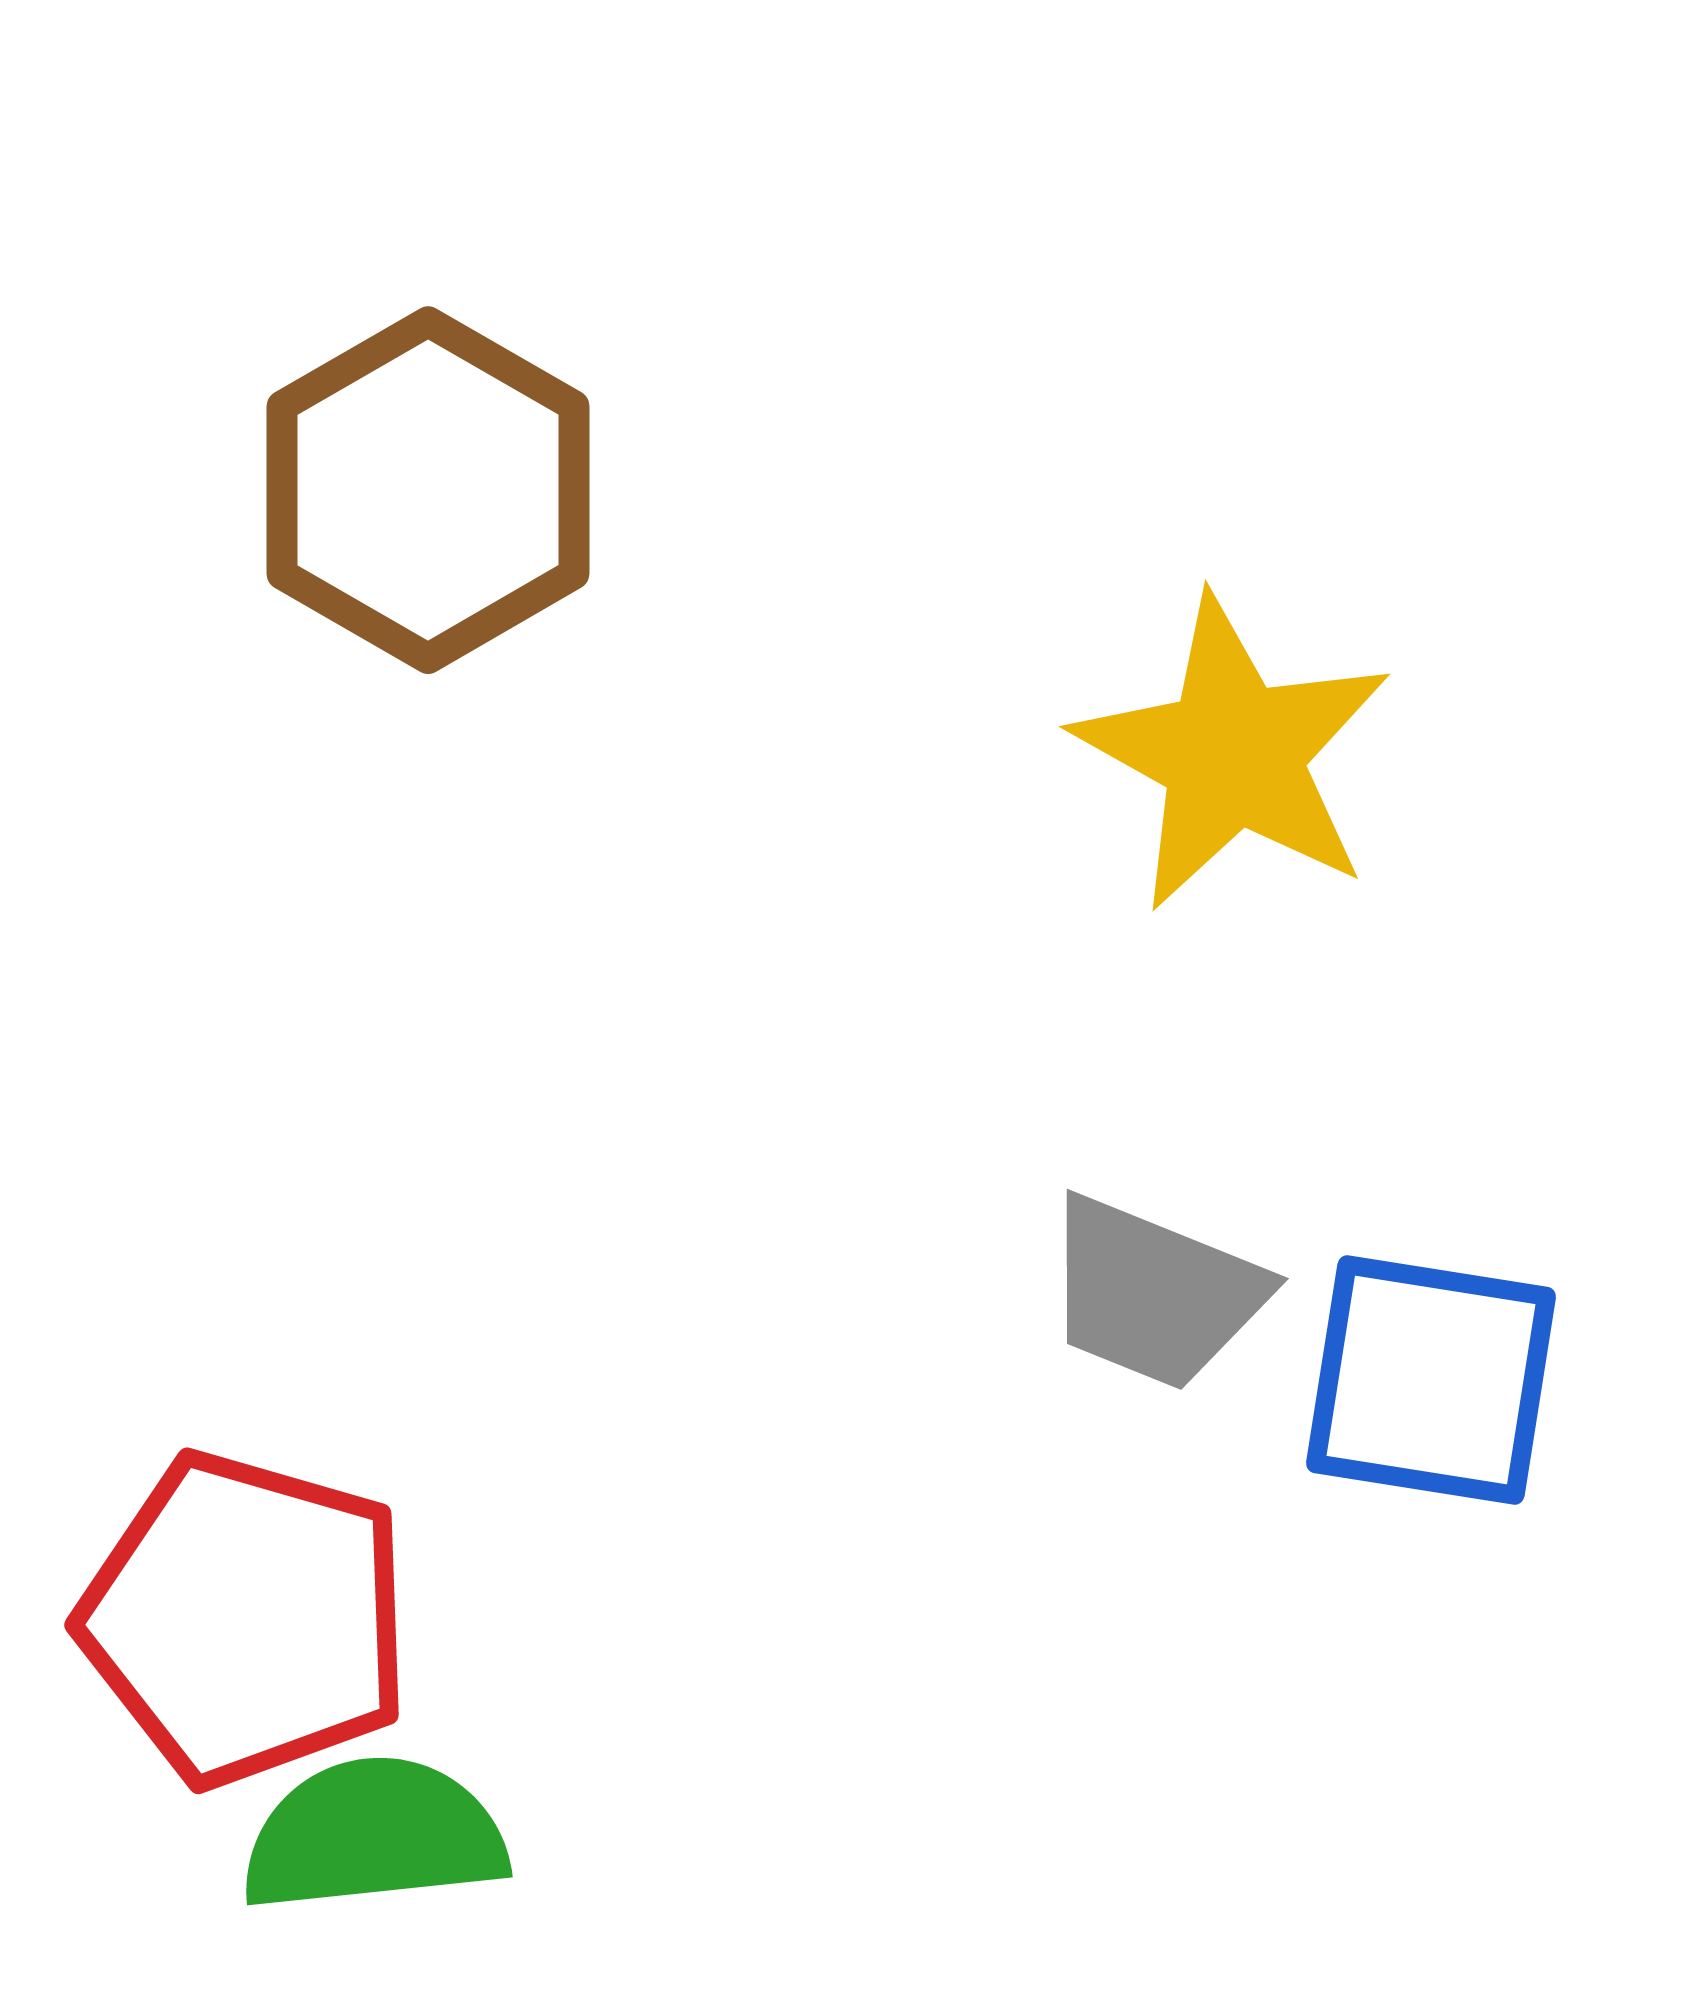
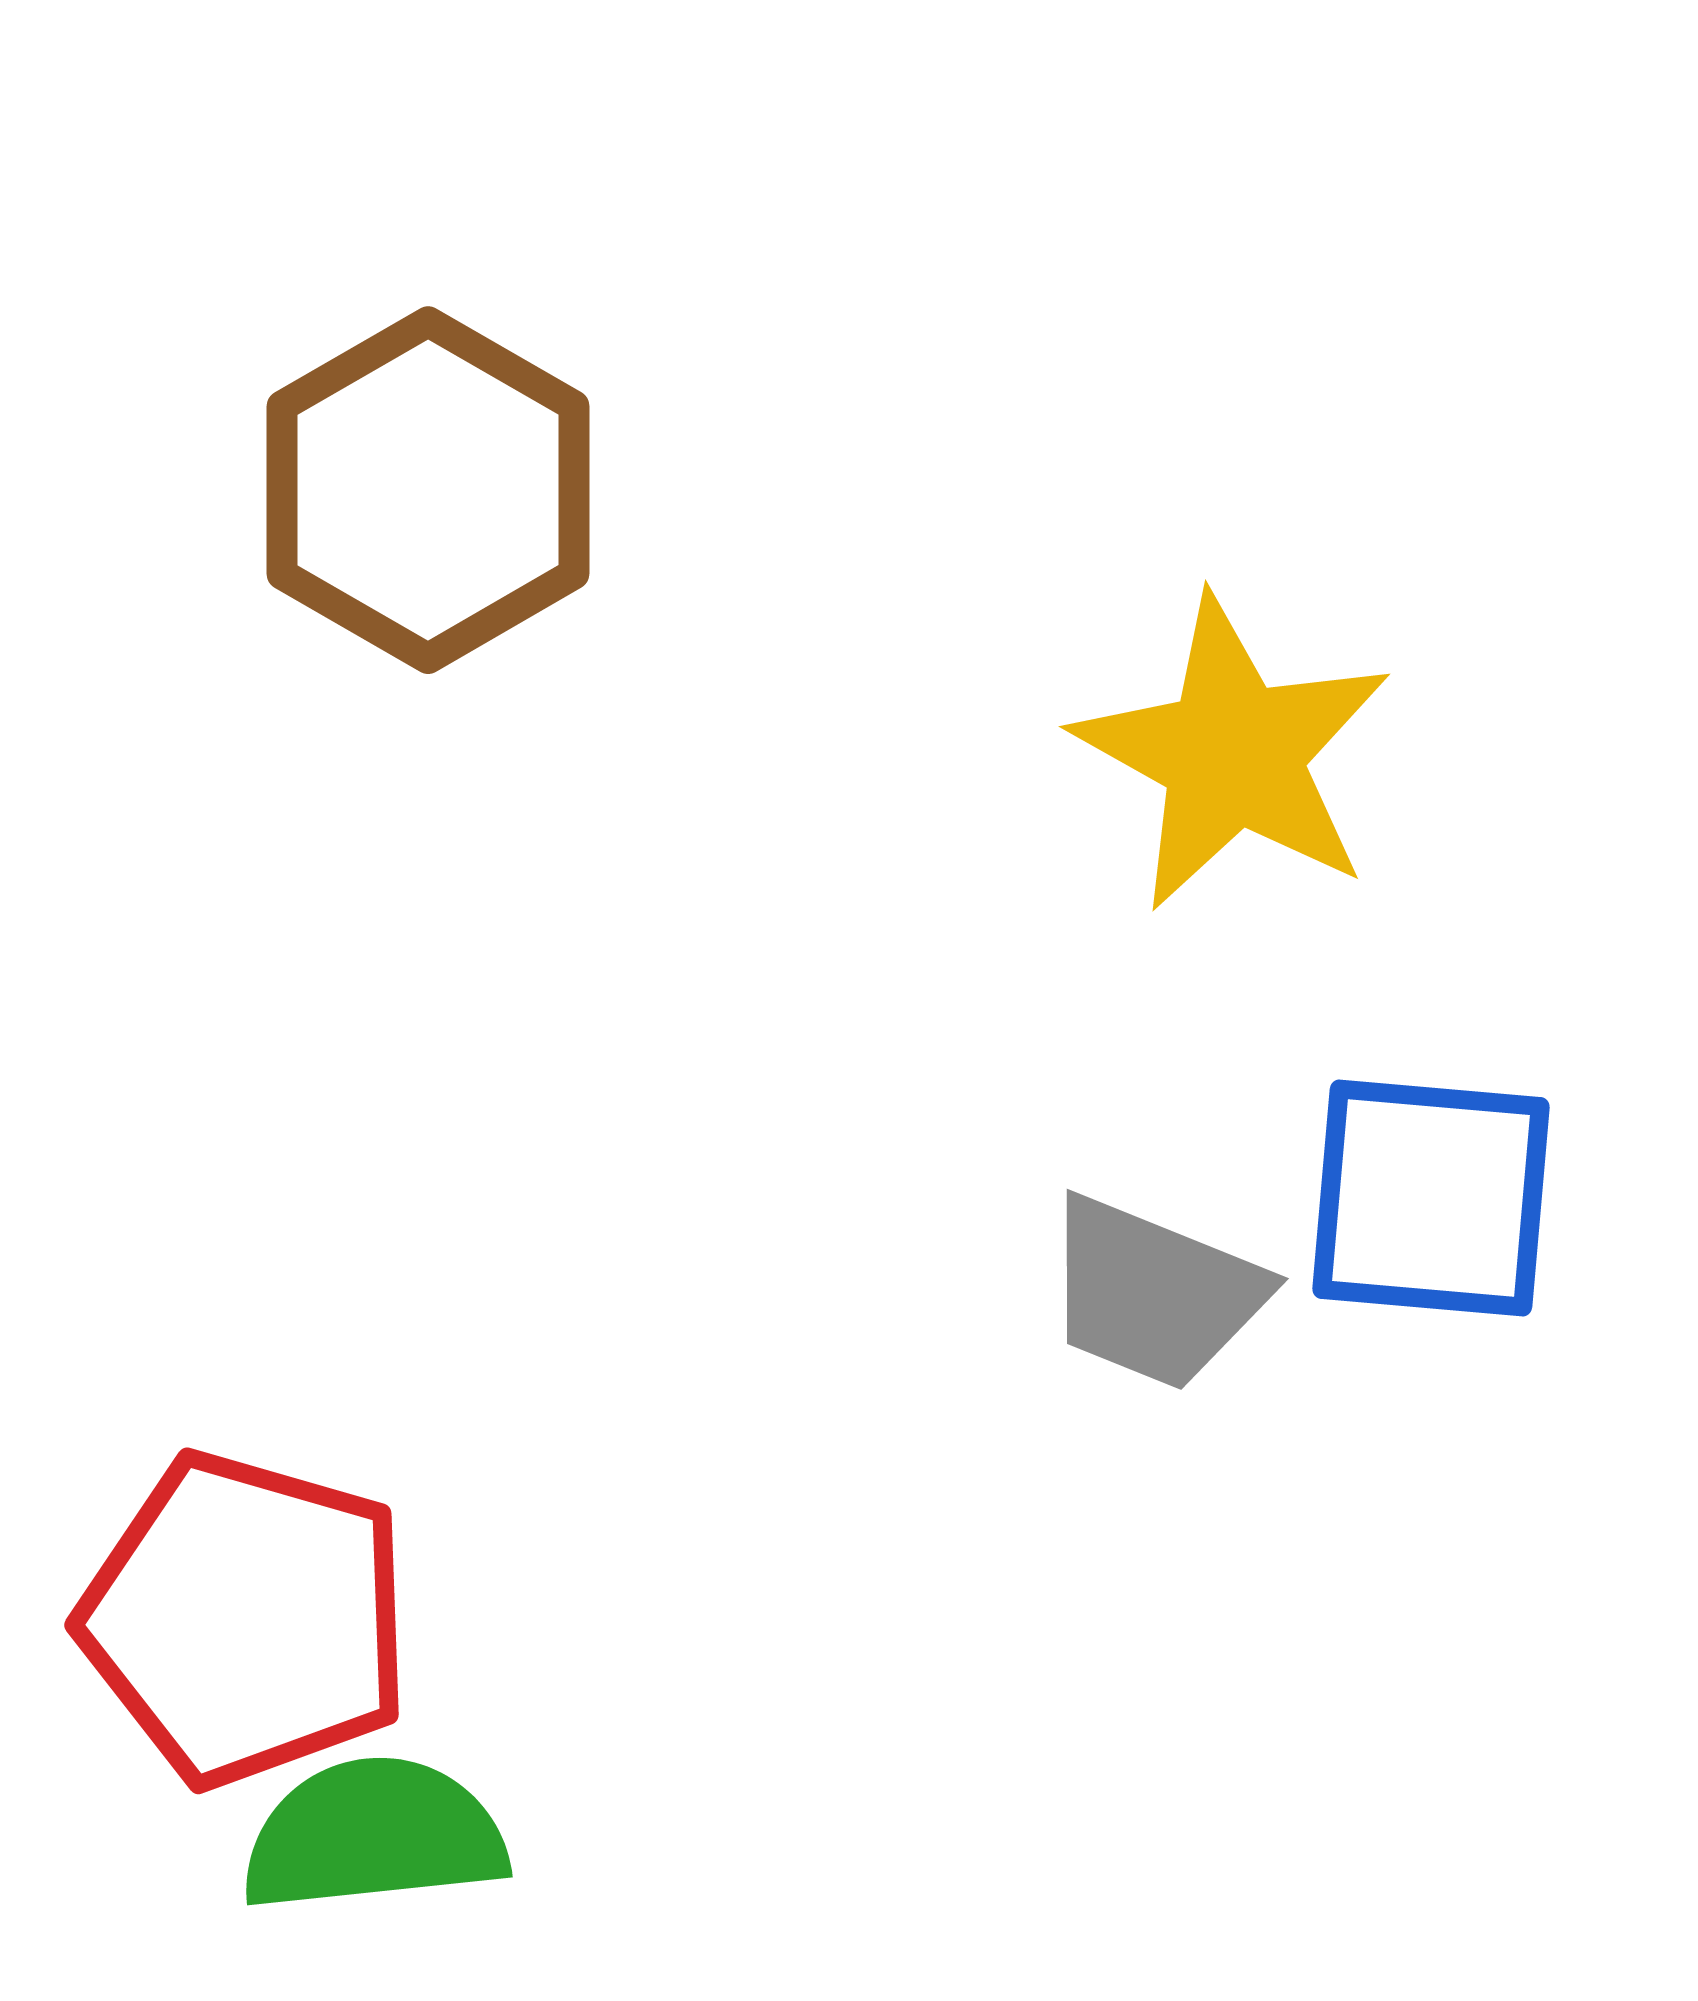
blue square: moved 182 px up; rotated 4 degrees counterclockwise
